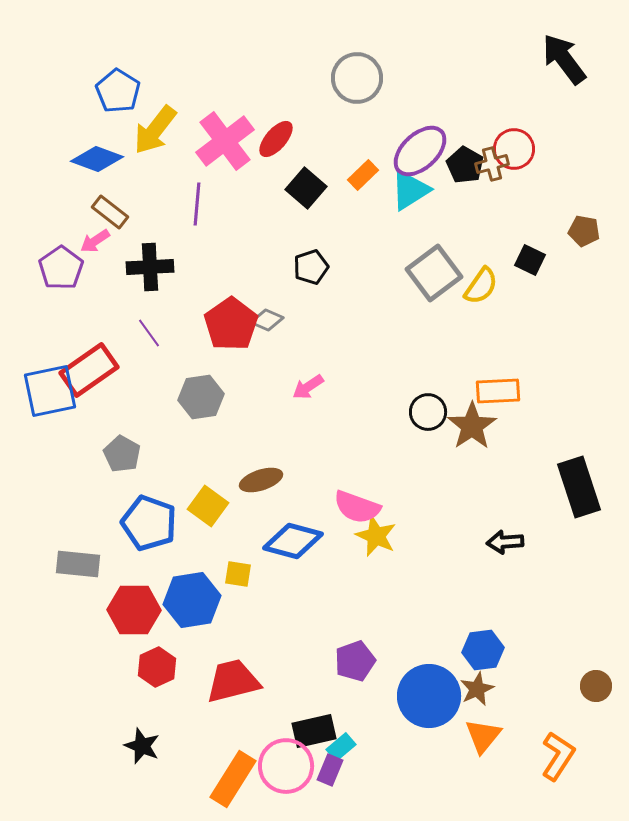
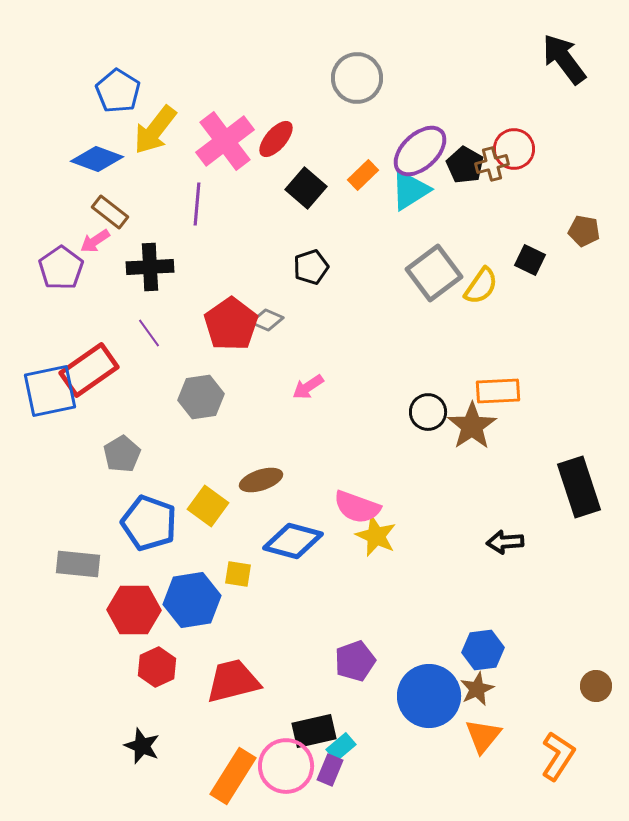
gray pentagon at (122, 454): rotated 12 degrees clockwise
orange rectangle at (233, 779): moved 3 px up
